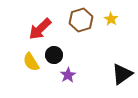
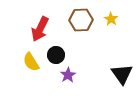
brown hexagon: rotated 15 degrees clockwise
red arrow: rotated 20 degrees counterclockwise
black circle: moved 2 px right
black triangle: rotated 30 degrees counterclockwise
